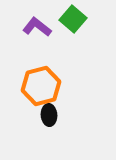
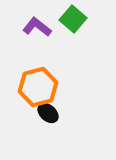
orange hexagon: moved 3 px left, 1 px down
black ellipse: moved 1 px left, 2 px up; rotated 45 degrees counterclockwise
